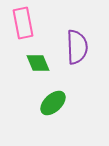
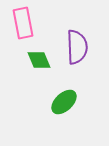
green diamond: moved 1 px right, 3 px up
green ellipse: moved 11 px right, 1 px up
